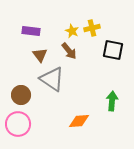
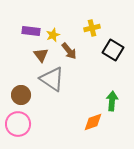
yellow star: moved 19 px left, 4 px down; rotated 24 degrees clockwise
black square: rotated 20 degrees clockwise
brown triangle: moved 1 px right
orange diamond: moved 14 px right, 1 px down; rotated 15 degrees counterclockwise
